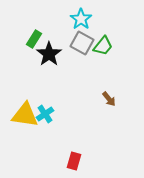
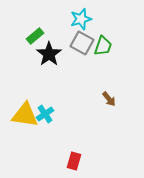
cyan star: rotated 20 degrees clockwise
green rectangle: moved 1 px right, 3 px up; rotated 18 degrees clockwise
green trapezoid: rotated 20 degrees counterclockwise
